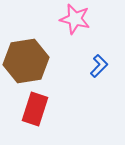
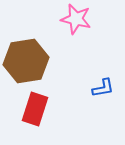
pink star: moved 1 px right
blue L-shape: moved 4 px right, 22 px down; rotated 35 degrees clockwise
